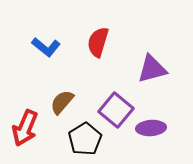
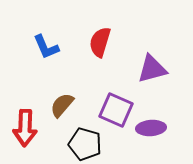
red semicircle: moved 2 px right
blue L-shape: rotated 28 degrees clockwise
brown semicircle: moved 3 px down
purple square: rotated 16 degrees counterclockwise
red arrow: rotated 21 degrees counterclockwise
black pentagon: moved 5 px down; rotated 24 degrees counterclockwise
